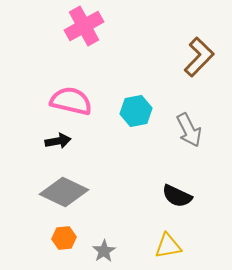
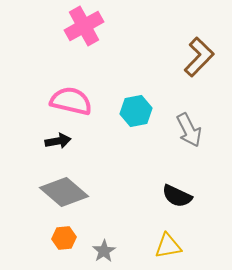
gray diamond: rotated 15 degrees clockwise
